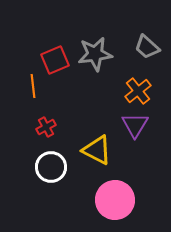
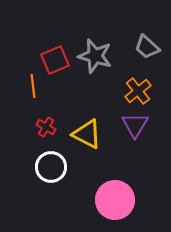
gray star: moved 2 px down; rotated 24 degrees clockwise
red cross: rotated 30 degrees counterclockwise
yellow triangle: moved 10 px left, 16 px up
